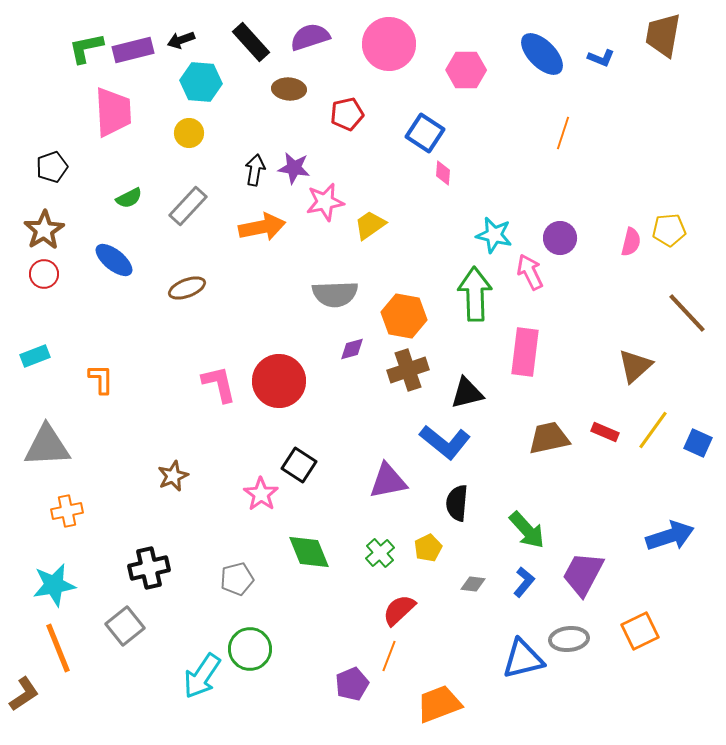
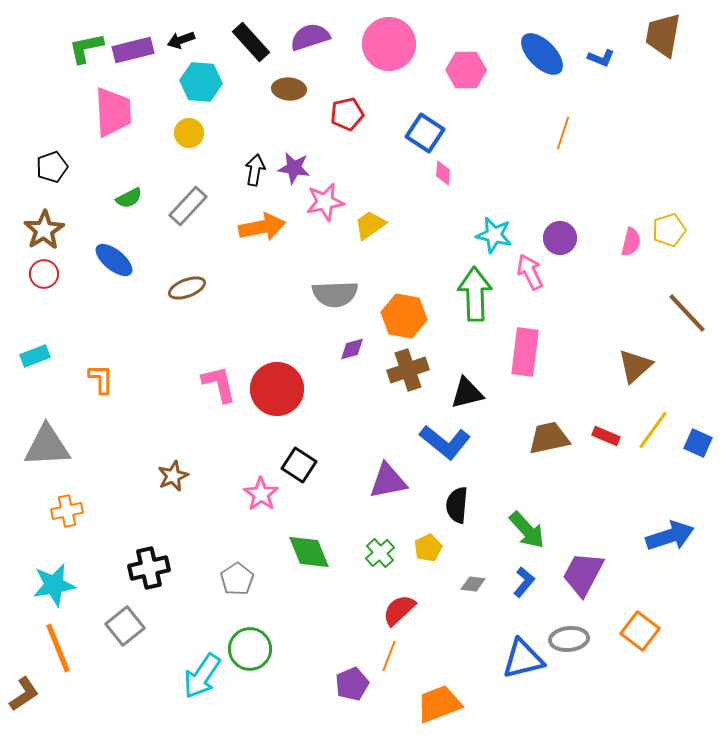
yellow pentagon at (669, 230): rotated 12 degrees counterclockwise
red circle at (279, 381): moved 2 px left, 8 px down
red rectangle at (605, 432): moved 1 px right, 4 px down
black semicircle at (457, 503): moved 2 px down
gray pentagon at (237, 579): rotated 20 degrees counterclockwise
orange square at (640, 631): rotated 27 degrees counterclockwise
